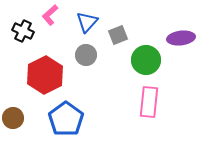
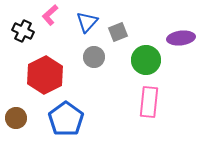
gray square: moved 3 px up
gray circle: moved 8 px right, 2 px down
brown circle: moved 3 px right
